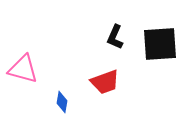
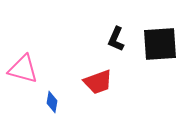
black L-shape: moved 1 px right, 2 px down
red trapezoid: moved 7 px left
blue diamond: moved 10 px left
